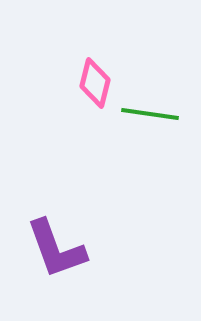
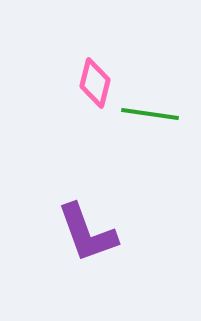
purple L-shape: moved 31 px right, 16 px up
